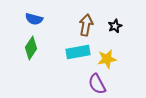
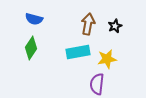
brown arrow: moved 2 px right, 1 px up
purple semicircle: rotated 35 degrees clockwise
